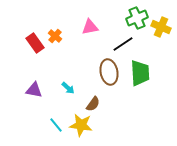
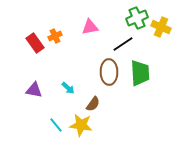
orange cross: rotated 24 degrees clockwise
brown ellipse: rotated 10 degrees clockwise
